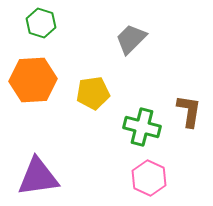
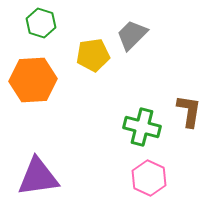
gray trapezoid: moved 1 px right, 4 px up
yellow pentagon: moved 38 px up
